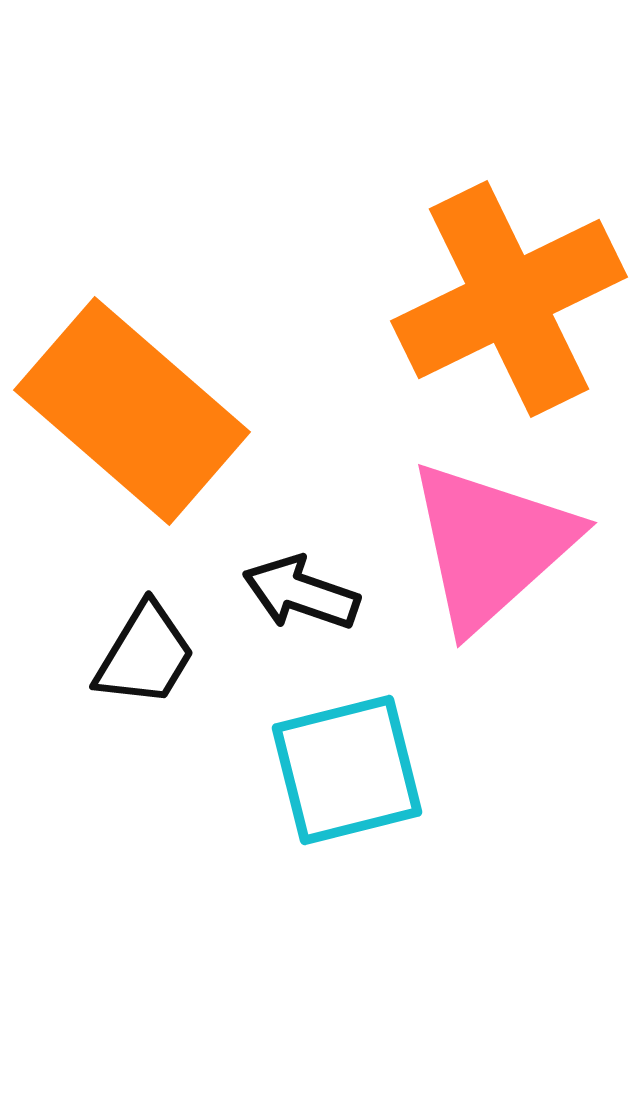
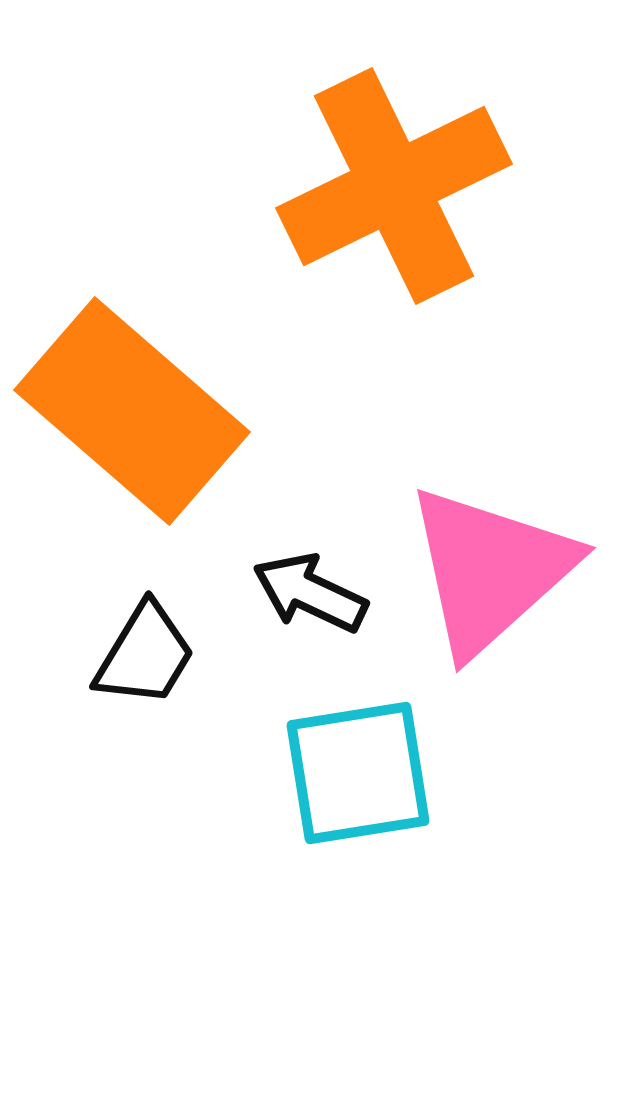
orange cross: moved 115 px left, 113 px up
pink triangle: moved 1 px left, 25 px down
black arrow: moved 9 px right; rotated 6 degrees clockwise
cyan square: moved 11 px right, 3 px down; rotated 5 degrees clockwise
